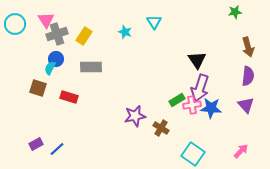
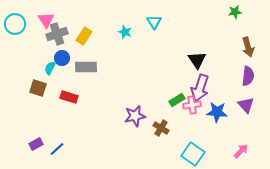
blue circle: moved 6 px right, 1 px up
gray rectangle: moved 5 px left
blue star: moved 6 px right, 4 px down
